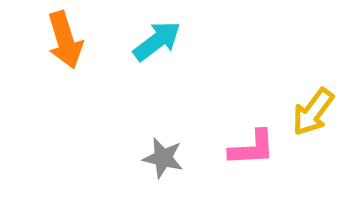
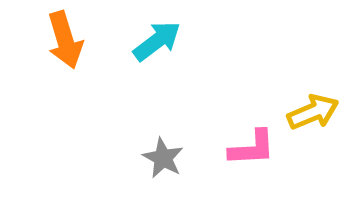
yellow arrow: rotated 150 degrees counterclockwise
gray star: rotated 15 degrees clockwise
